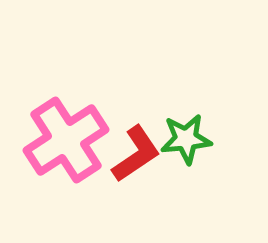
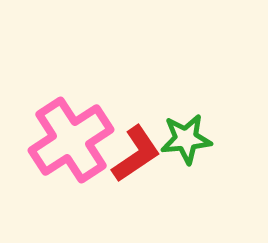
pink cross: moved 5 px right
